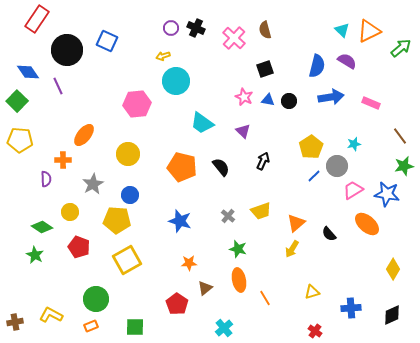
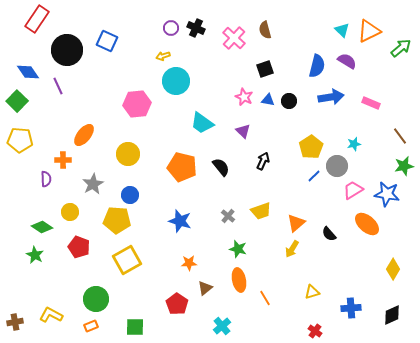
cyan cross at (224, 328): moved 2 px left, 2 px up
